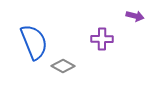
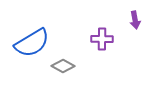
purple arrow: moved 4 px down; rotated 66 degrees clockwise
blue semicircle: moved 2 px left, 1 px down; rotated 81 degrees clockwise
